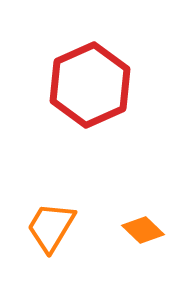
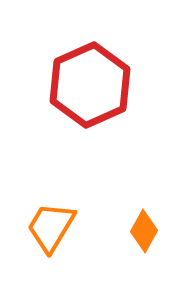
orange diamond: moved 1 px right, 1 px down; rotated 75 degrees clockwise
